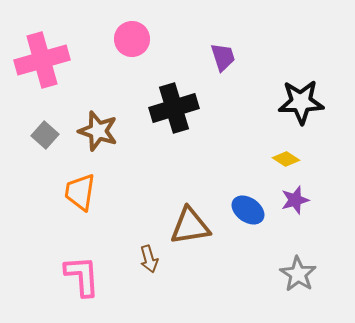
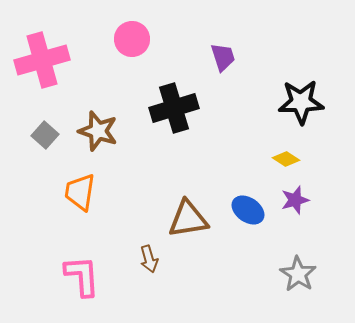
brown triangle: moved 2 px left, 7 px up
